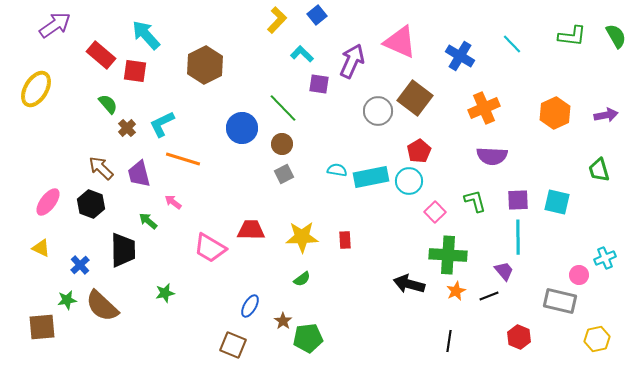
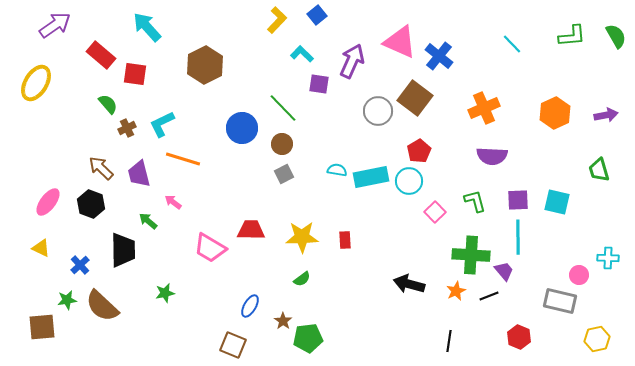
cyan arrow at (146, 35): moved 1 px right, 8 px up
green L-shape at (572, 36): rotated 12 degrees counterclockwise
blue cross at (460, 56): moved 21 px left; rotated 8 degrees clockwise
red square at (135, 71): moved 3 px down
yellow ellipse at (36, 89): moved 6 px up
brown cross at (127, 128): rotated 18 degrees clockwise
green cross at (448, 255): moved 23 px right
cyan cross at (605, 258): moved 3 px right; rotated 25 degrees clockwise
